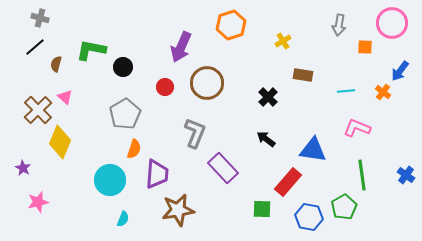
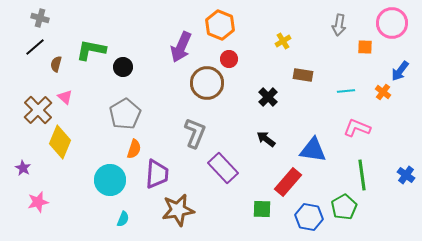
orange hexagon: moved 11 px left; rotated 20 degrees counterclockwise
red circle: moved 64 px right, 28 px up
